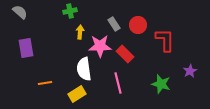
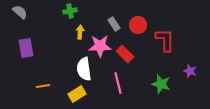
purple star: rotated 24 degrees counterclockwise
orange line: moved 2 px left, 3 px down
